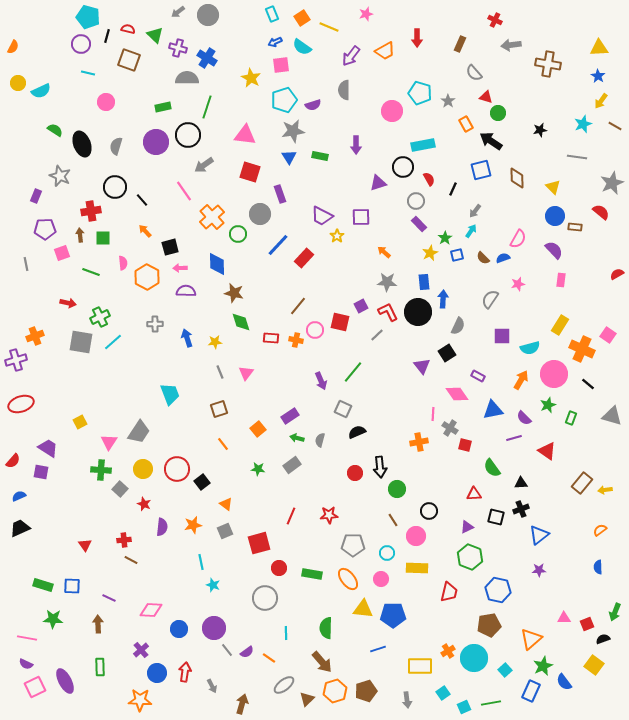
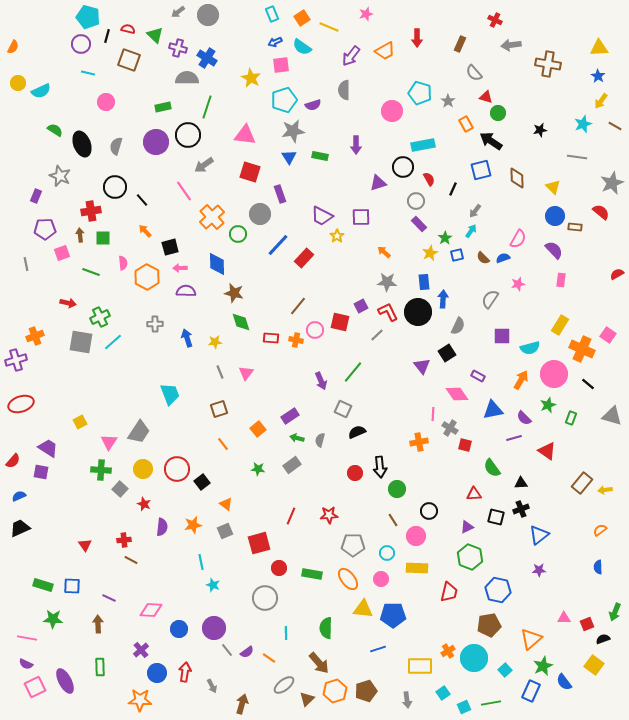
brown arrow at (322, 662): moved 3 px left, 1 px down
